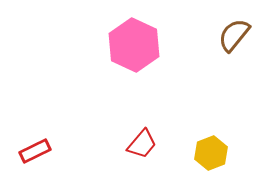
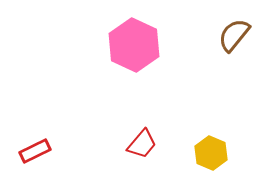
yellow hexagon: rotated 16 degrees counterclockwise
